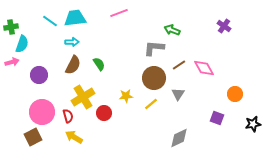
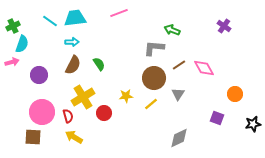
green cross: moved 2 px right, 1 px up; rotated 16 degrees counterclockwise
brown square: rotated 30 degrees clockwise
